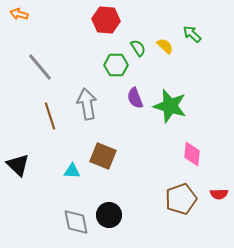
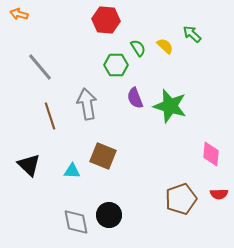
pink diamond: moved 19 px right
black triangle: moved 11 px right
